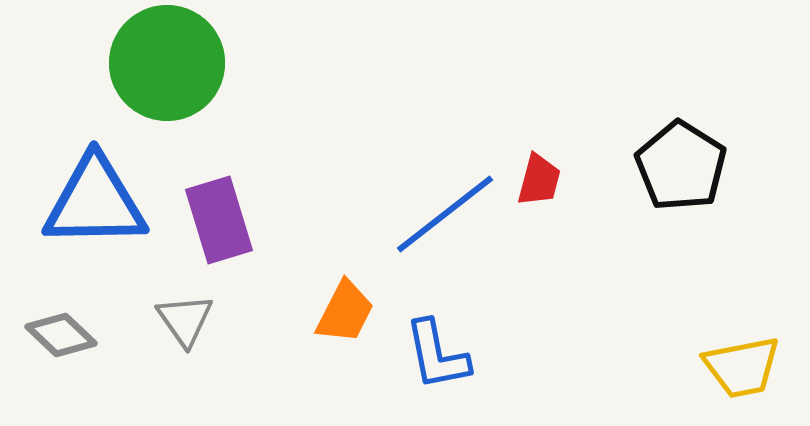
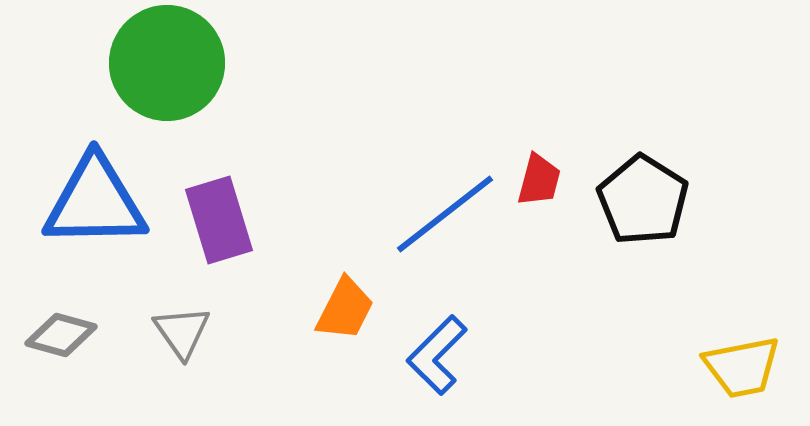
black pentagon: moved 38 px left, 34 px down
orange trapezoid: moved 3 px up
gray triangle: moved 3 px left, 12 px down
gray diamond: rotated 28 degrees counterclockwise
blue L-shape: rotated 56 degrees clockwise
